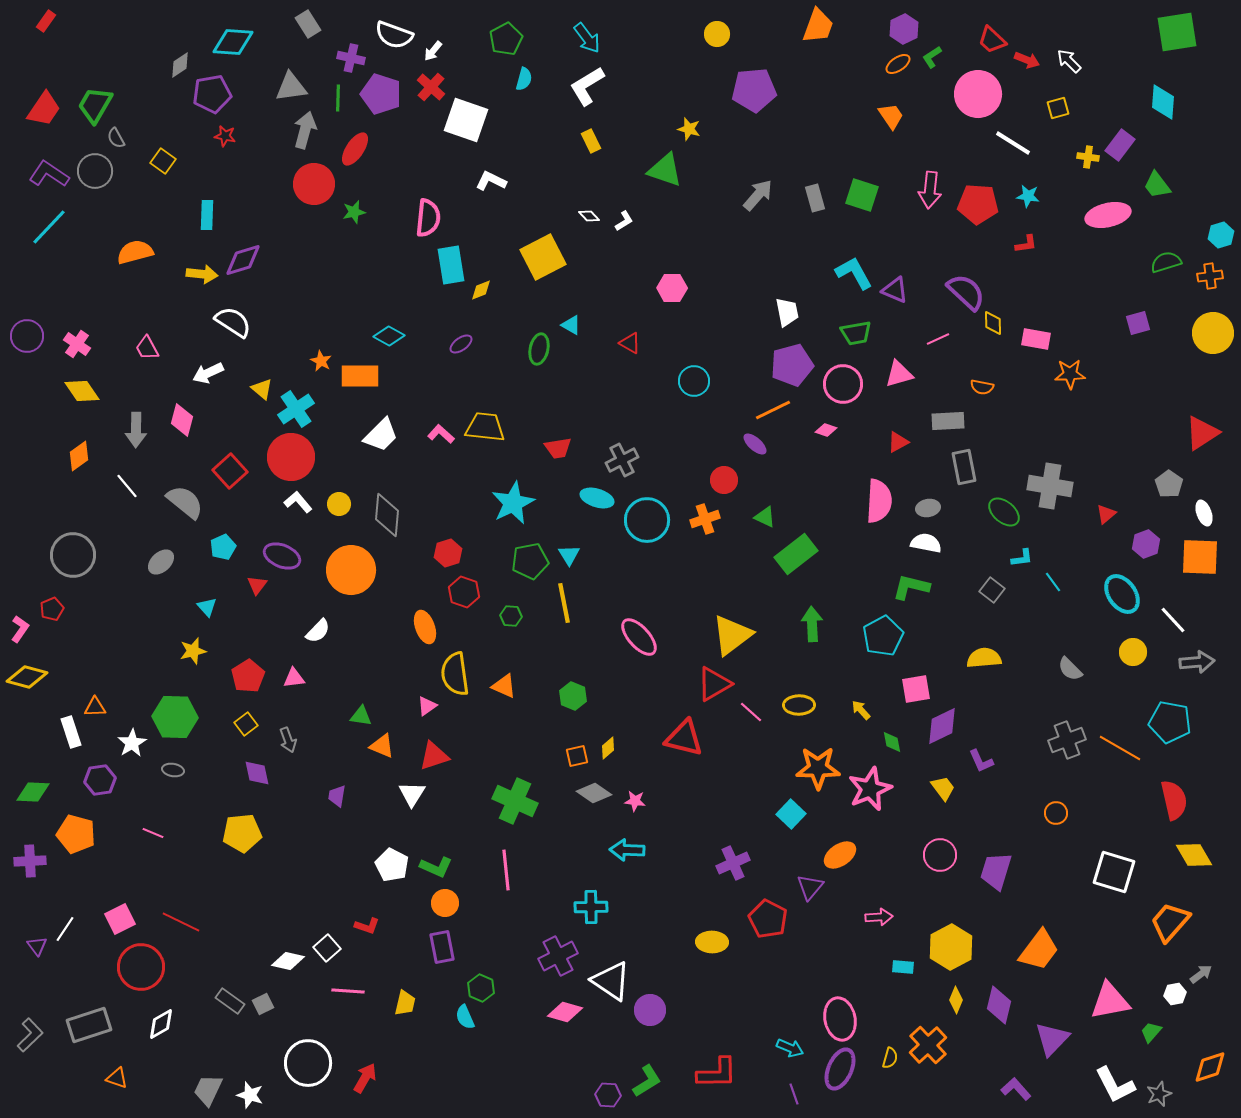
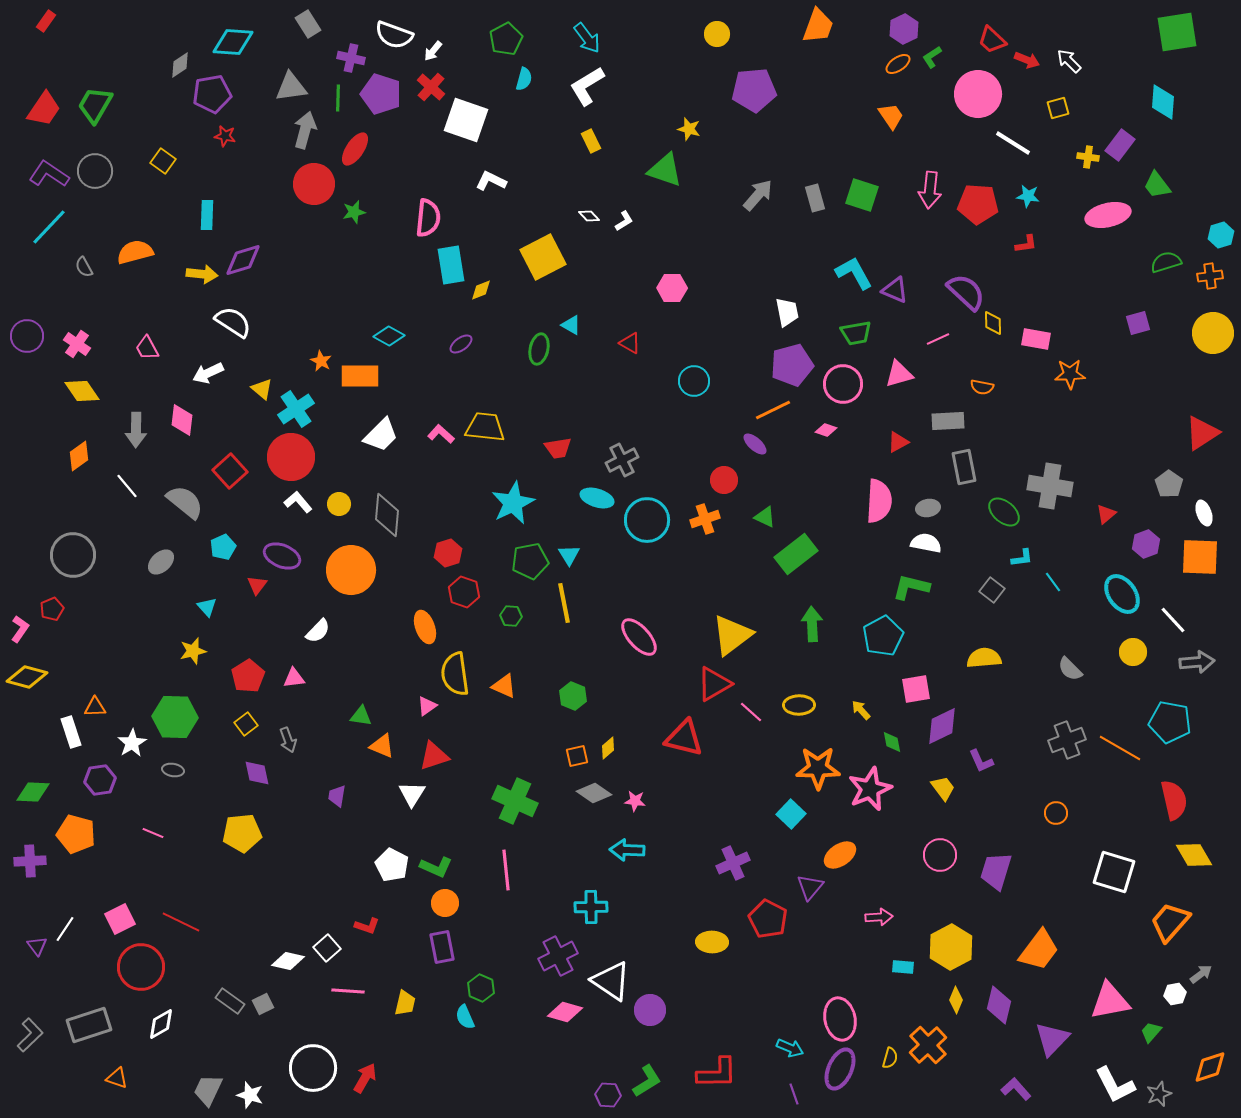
gray semicircle at (116, 138): moved 32 px left, 129 px down
pink diamond at (182, 420): rotated 8 degrees counterclockwise
white circle at (308, 1063): moved 5 px right, 5 px down
